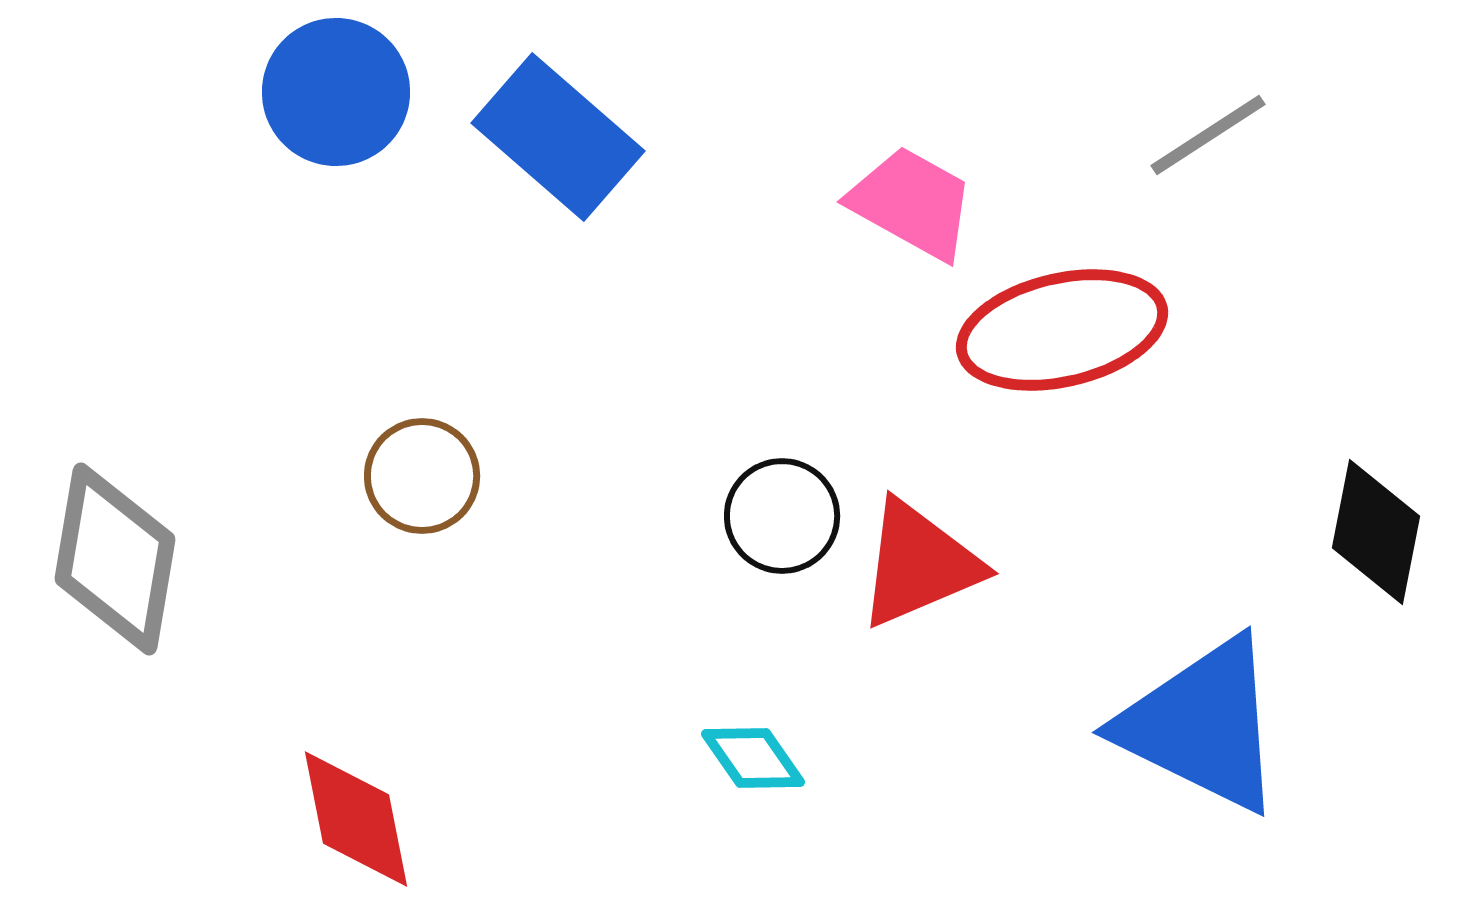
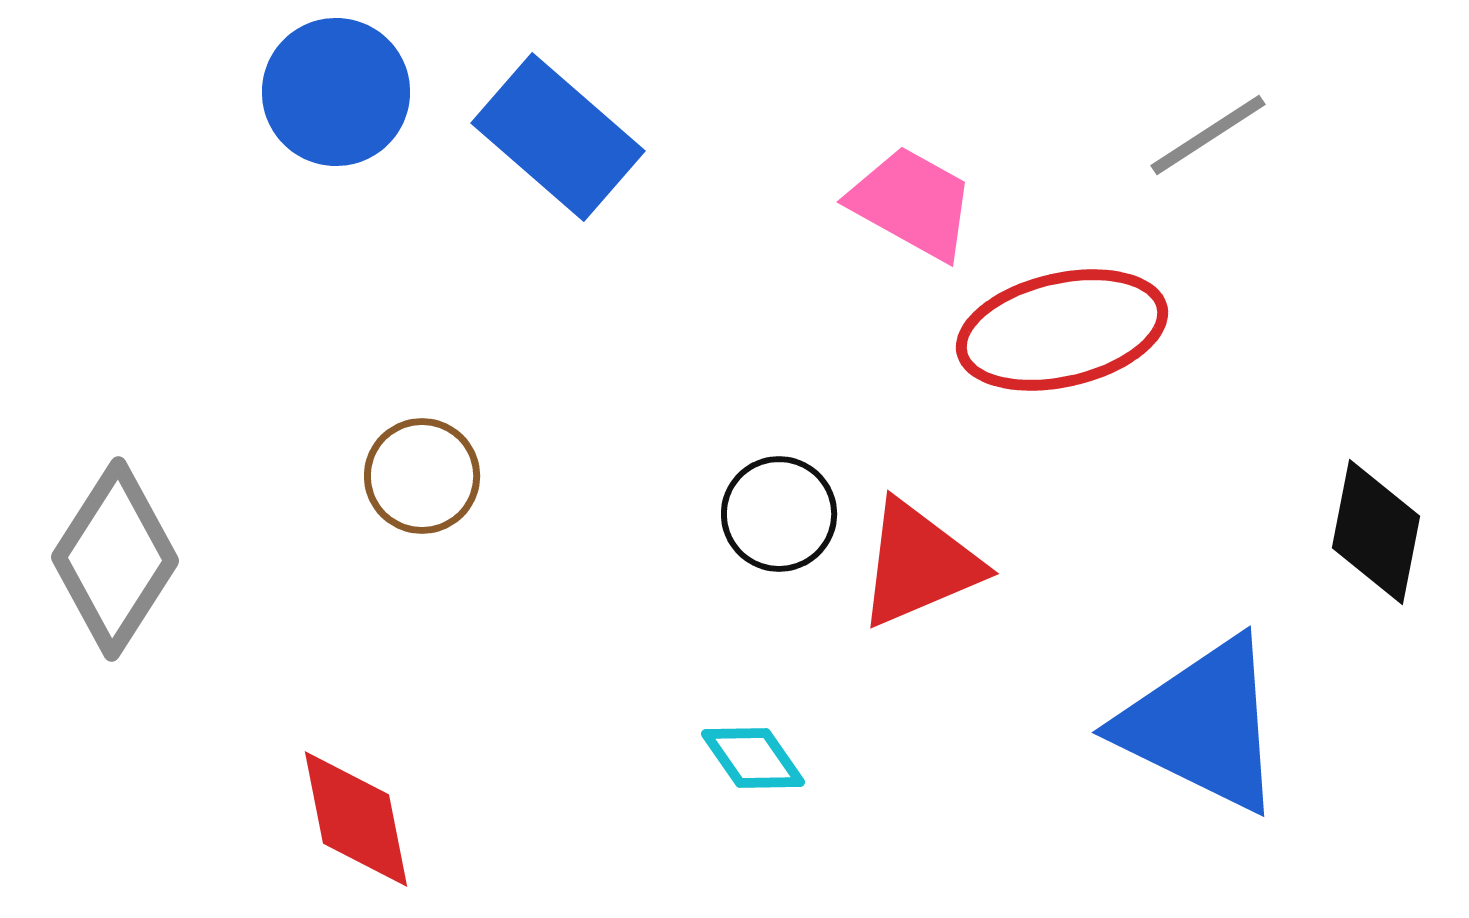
black circle: moved 3 px left, 2 px up
gray diamond: rotated 23 degrees clockwise
